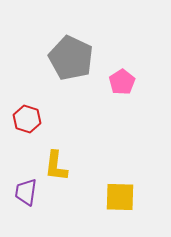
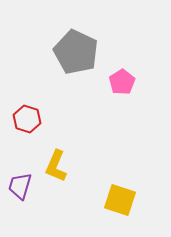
gray pentagon: moved 5 px right, 6 px up
yellow L-shape: rotated 16 degrees clockwise
purple trapezoid: moved 6 px left, 6 px up; rotated 8 degrees clockwise
yellow square: moved 3 px down; rotated 16 degrees clockwise
